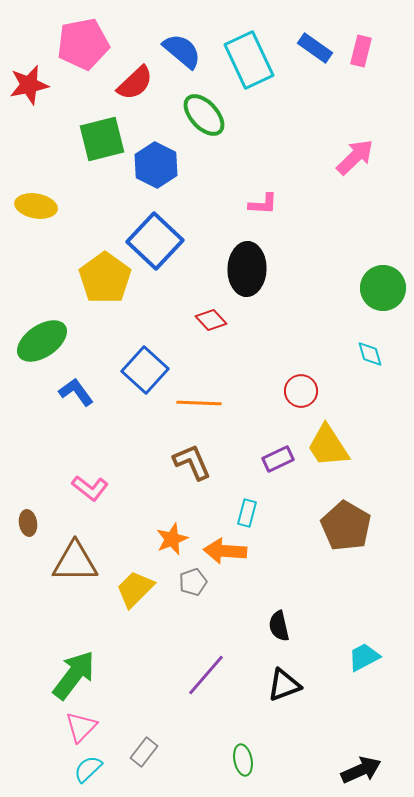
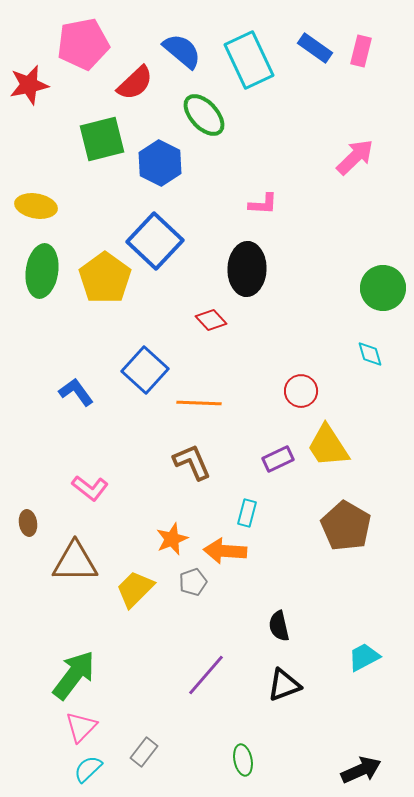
blue hexagon at (156, 165): moved 4 px right, 2 px up
green ellipse at (42, 341): moved 70 px up; rotated 48 degrees counterclockwise
